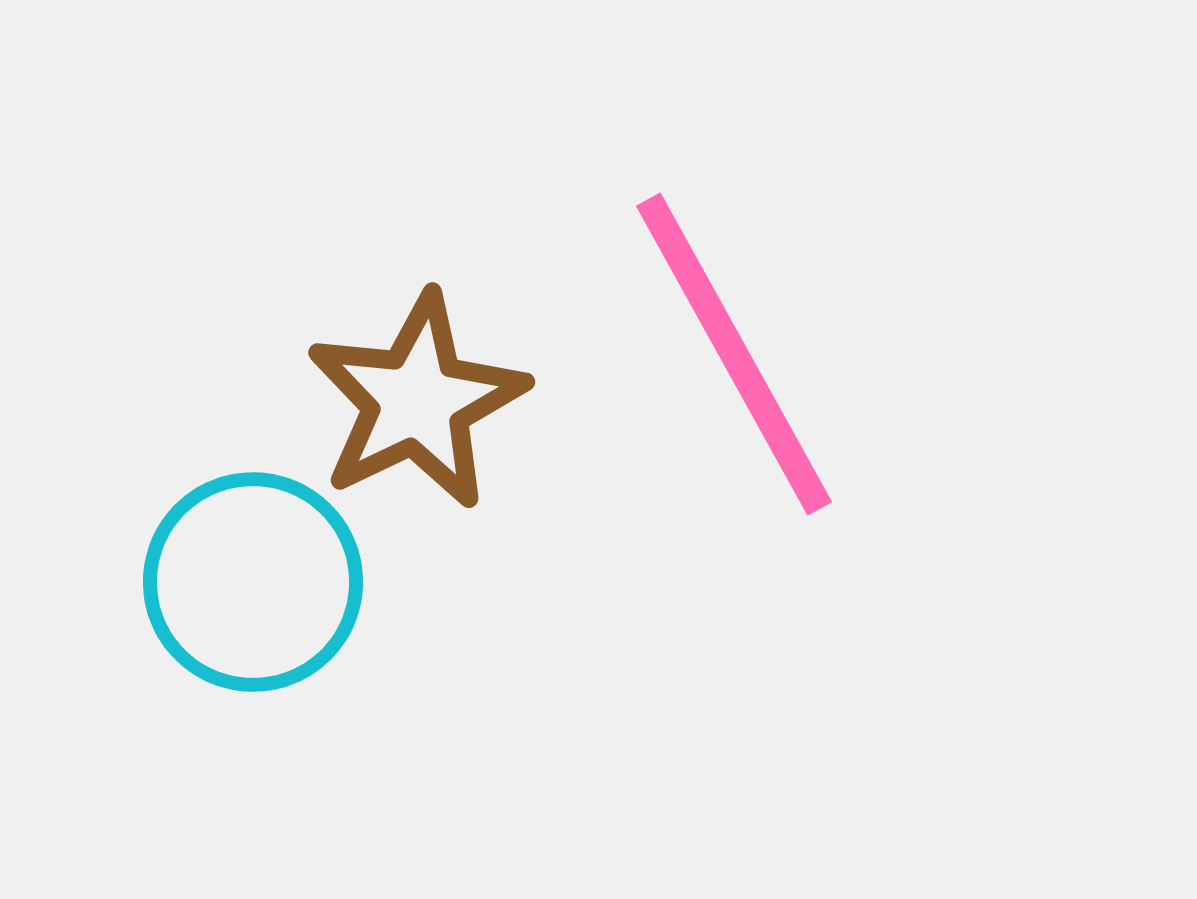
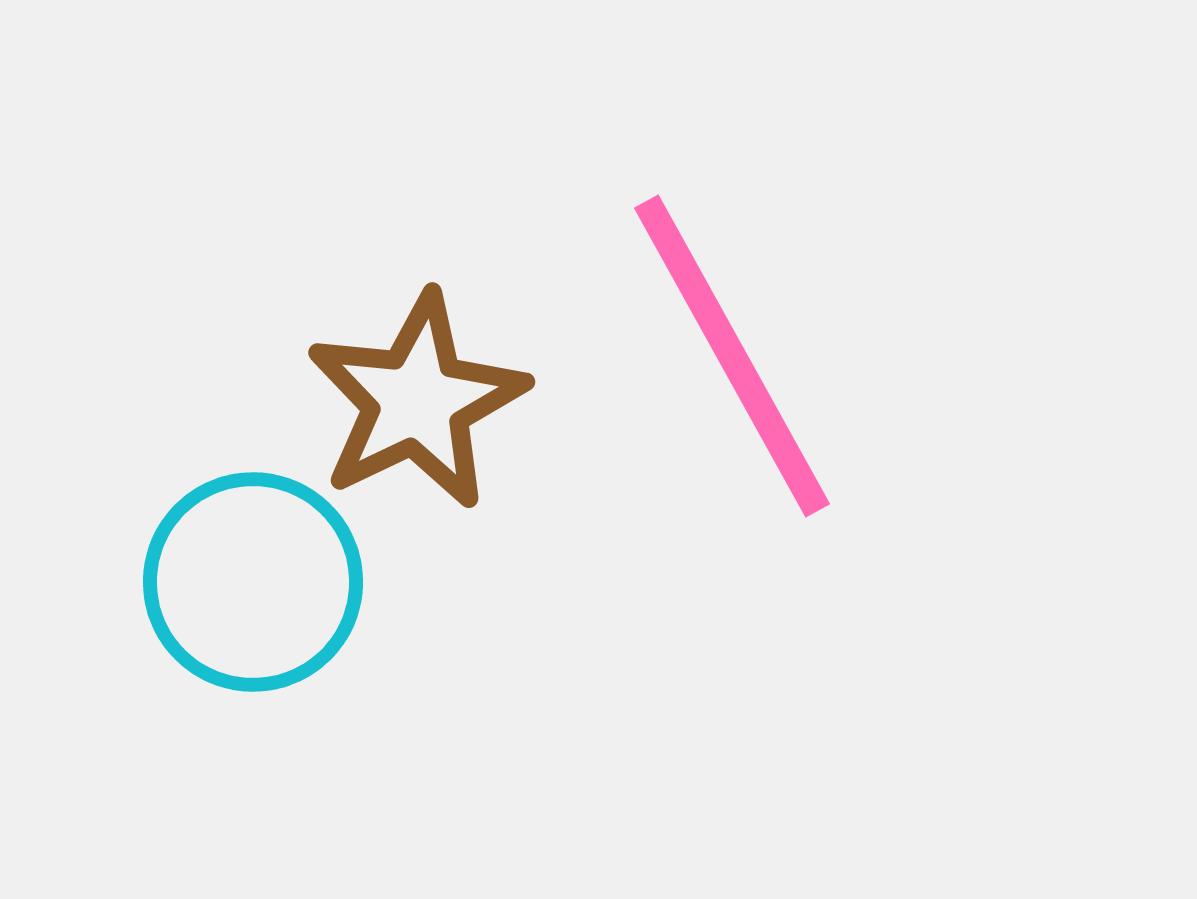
pink line: moved 2 px left, 2 px down
